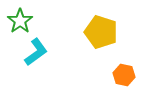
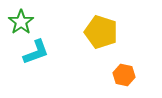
green star: moved 1 px right, 1 px down
cyan L-shape: rotated 16 degrees clockwise
